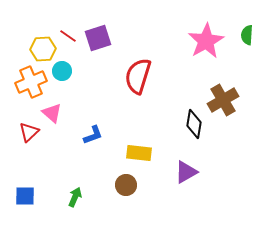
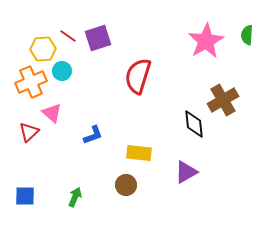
black diamond: rotated 16 degrees counterclockwise
